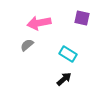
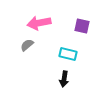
purple square: moved 8 px down
cyan rectangle: rotated 18 degrees counterclockwise
black arrow: rotated 140 degrees clockwise
